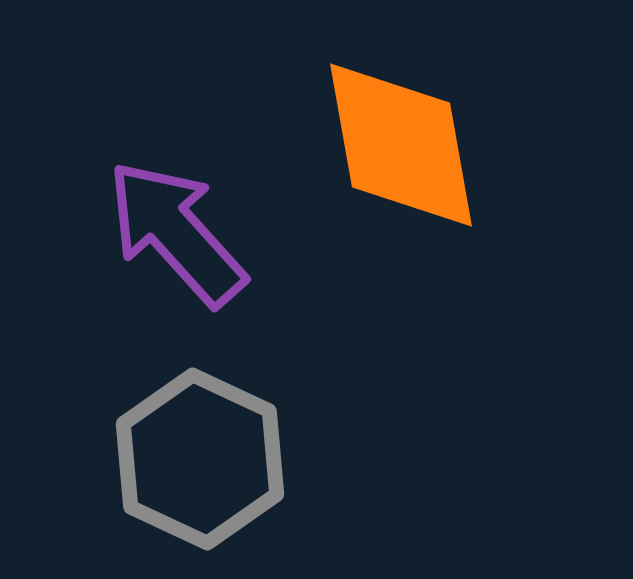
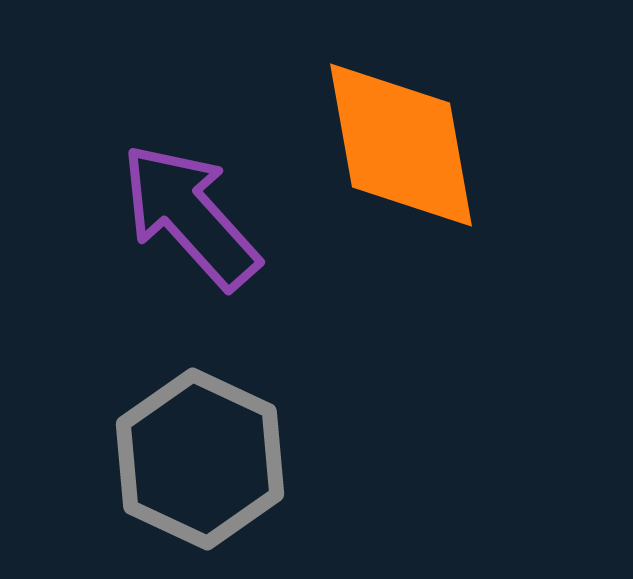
purple arrow: moved 14 px right, 17 px up
